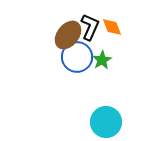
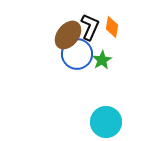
orange diamond: rotated 30 degrees clockwise
blue circle: moved 3 px up
